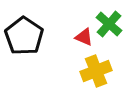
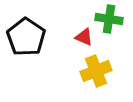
green cross: moved 5 px up; rotated 32 degrees counterclockwise
black pentagon: moved 2 px right, 1 px down
